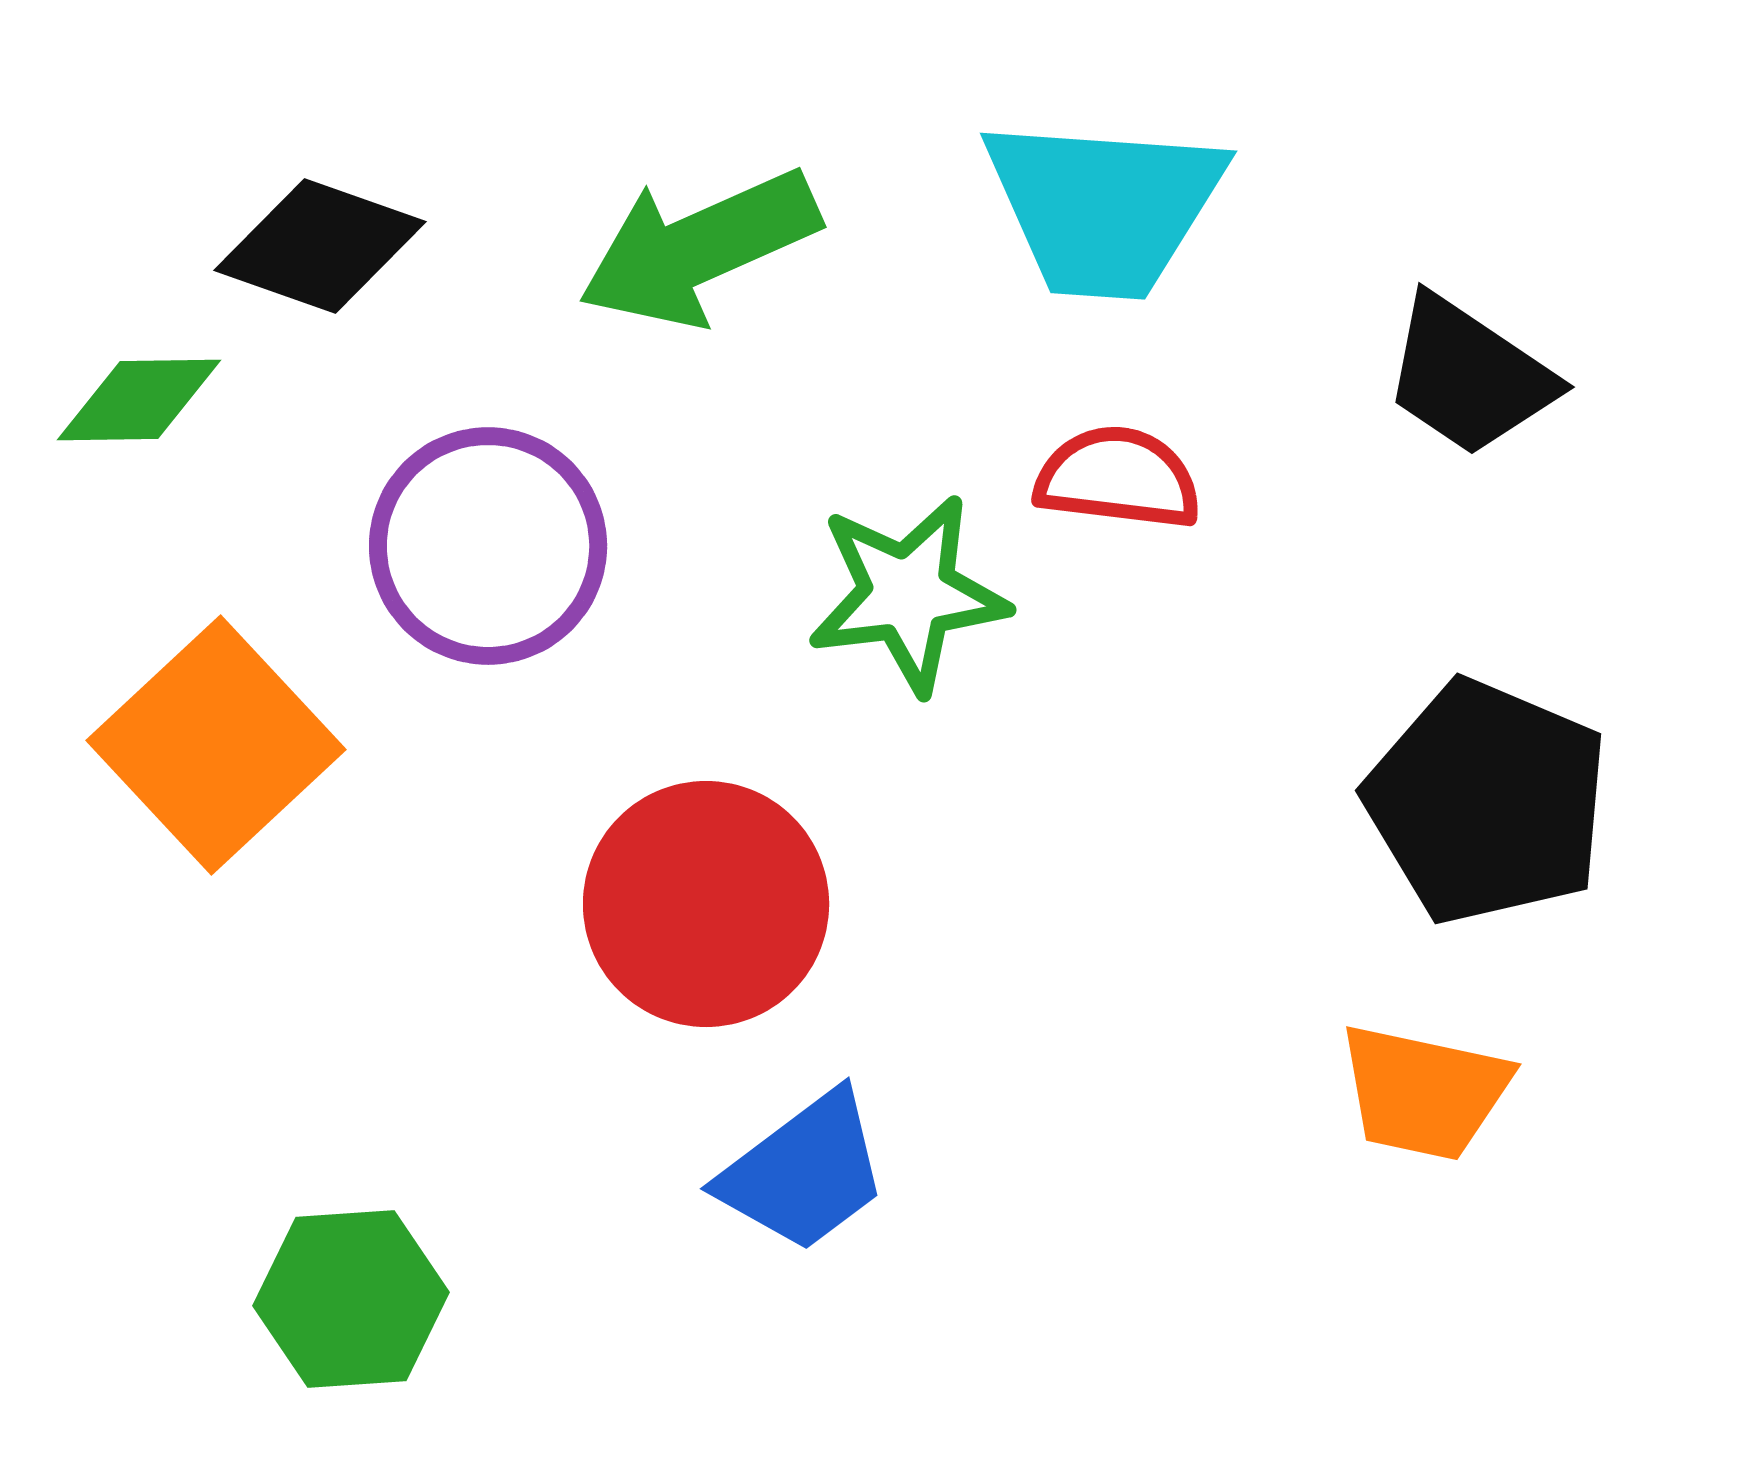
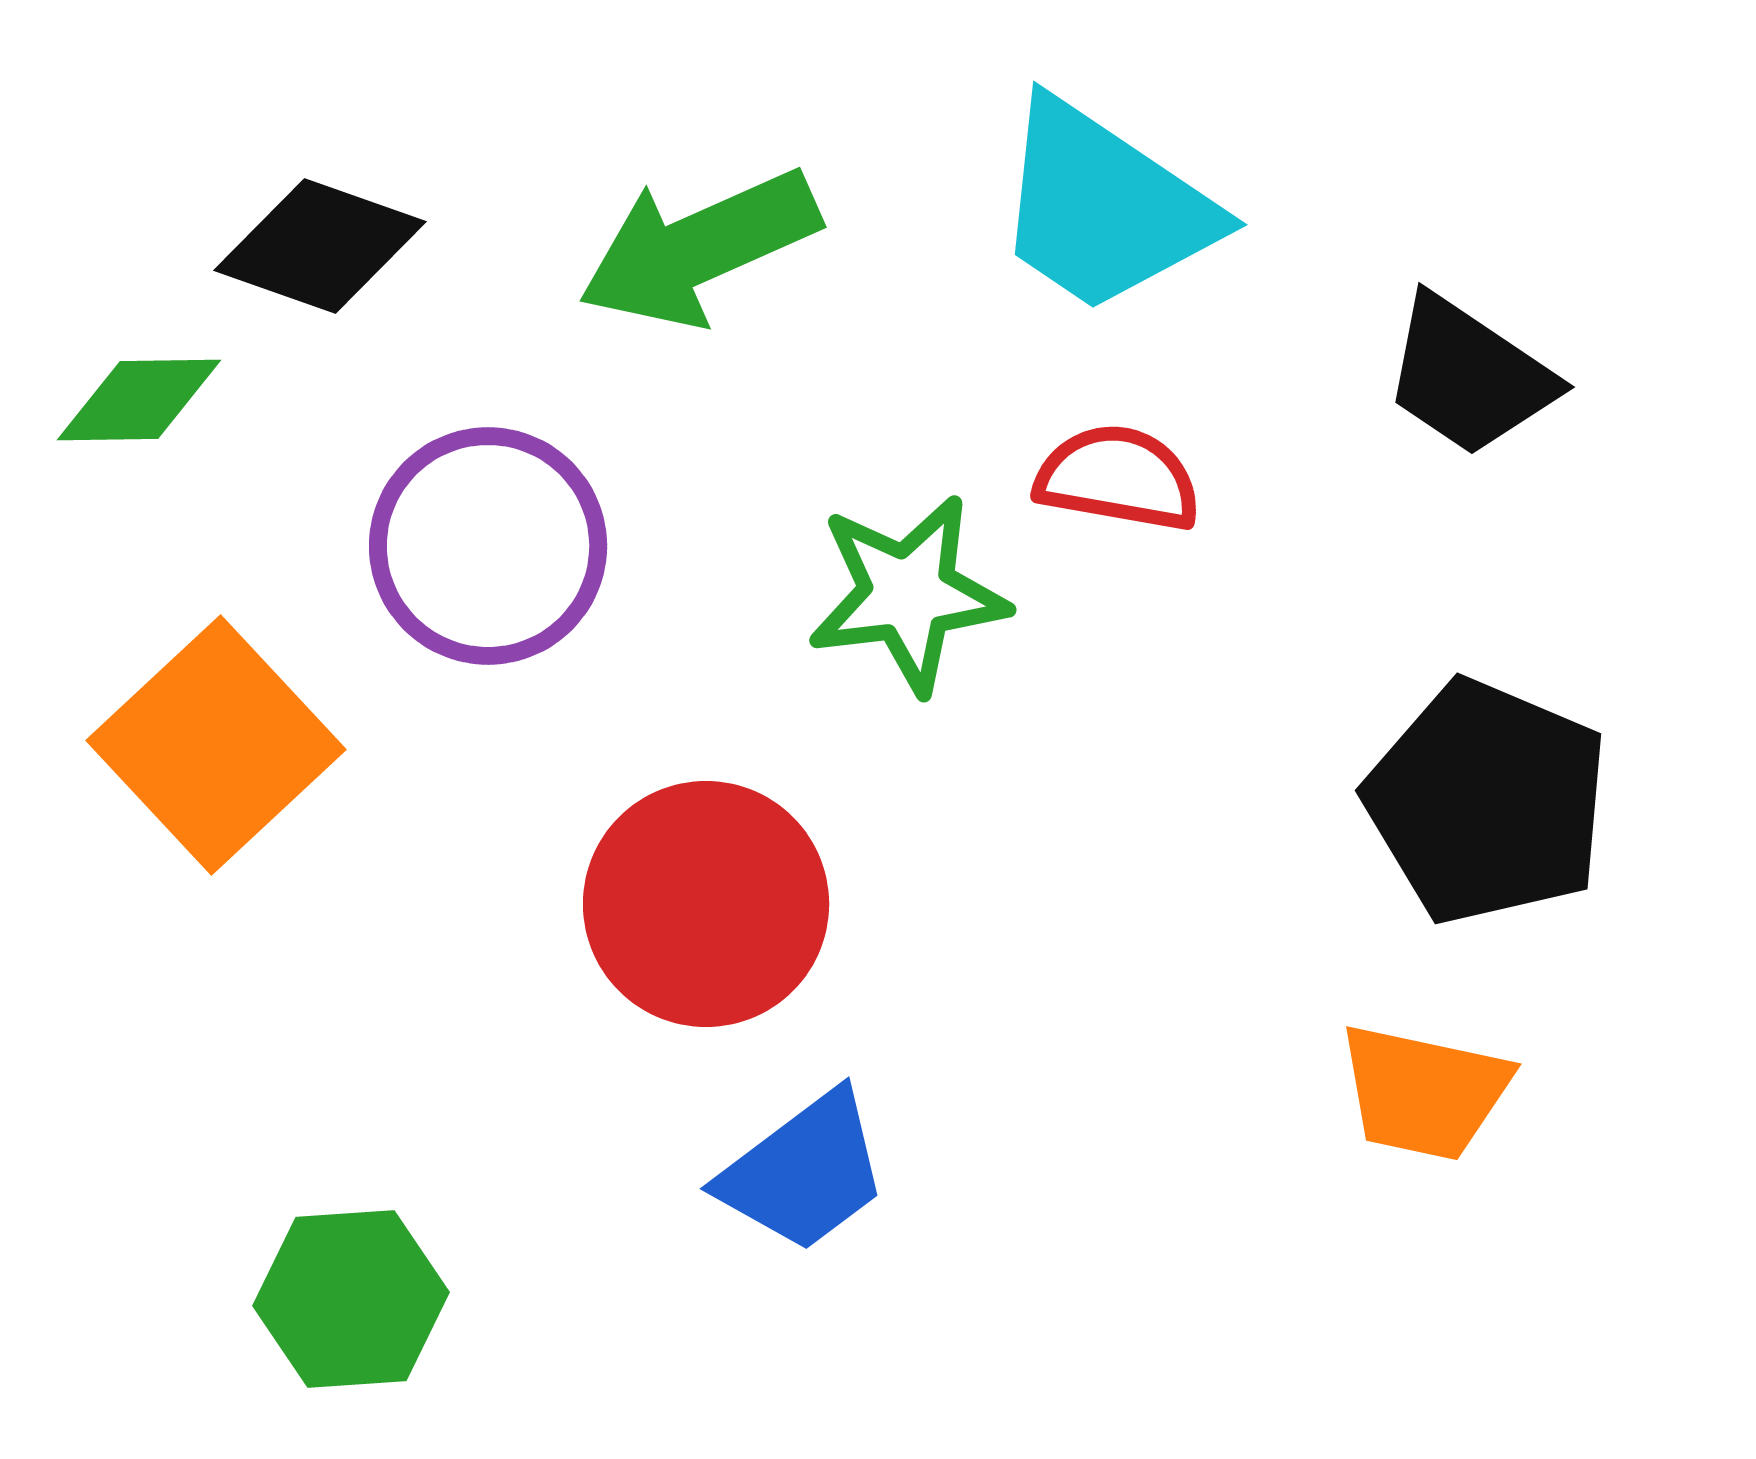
cyan trapezoid: rotated 30 degrees clockwise
red semicircle: rotated 3 degrees clockwise
